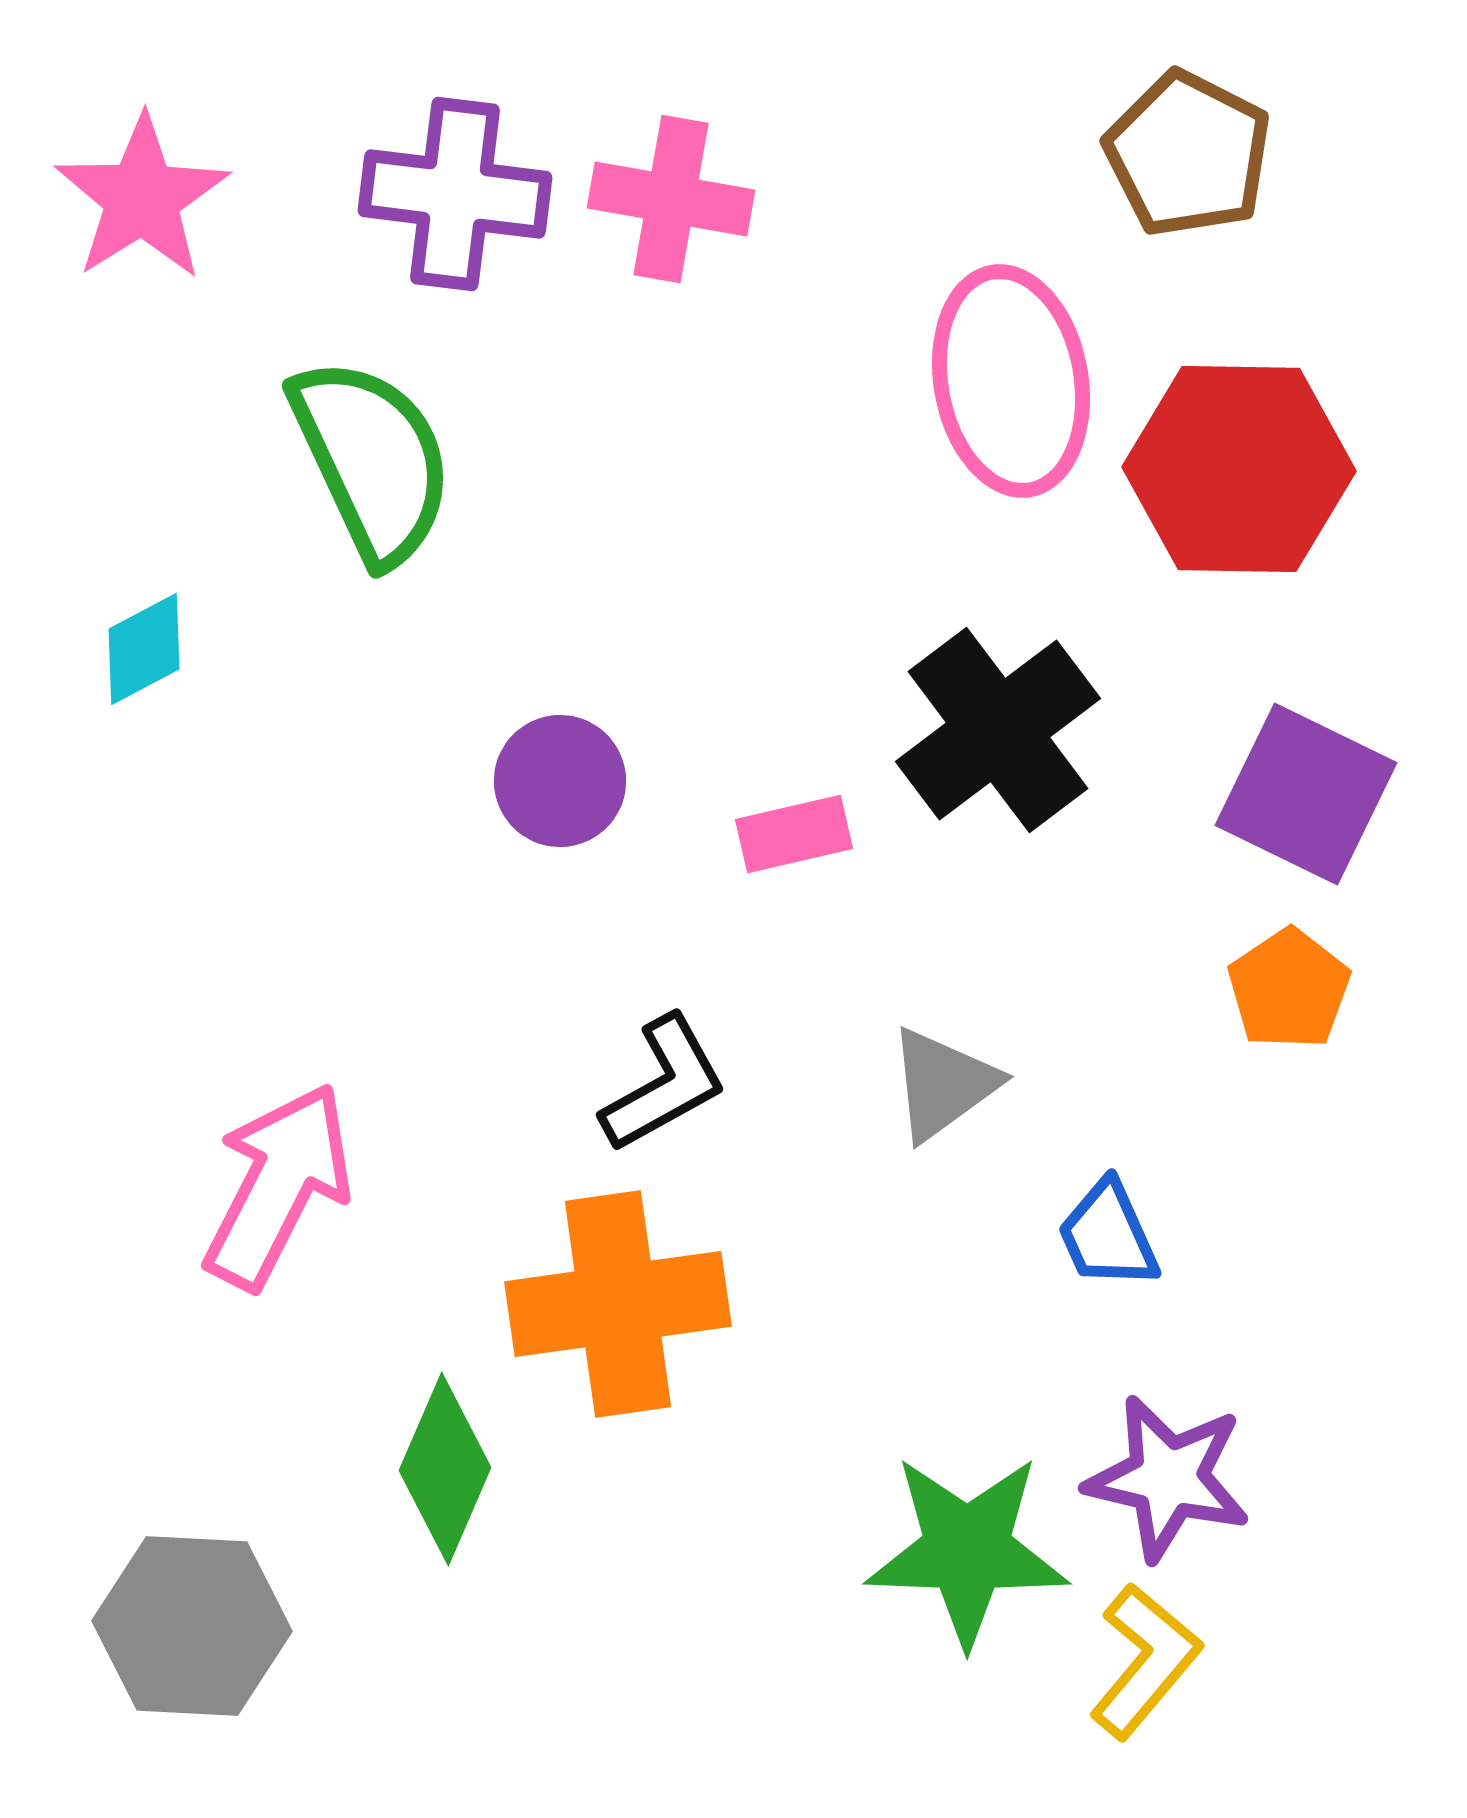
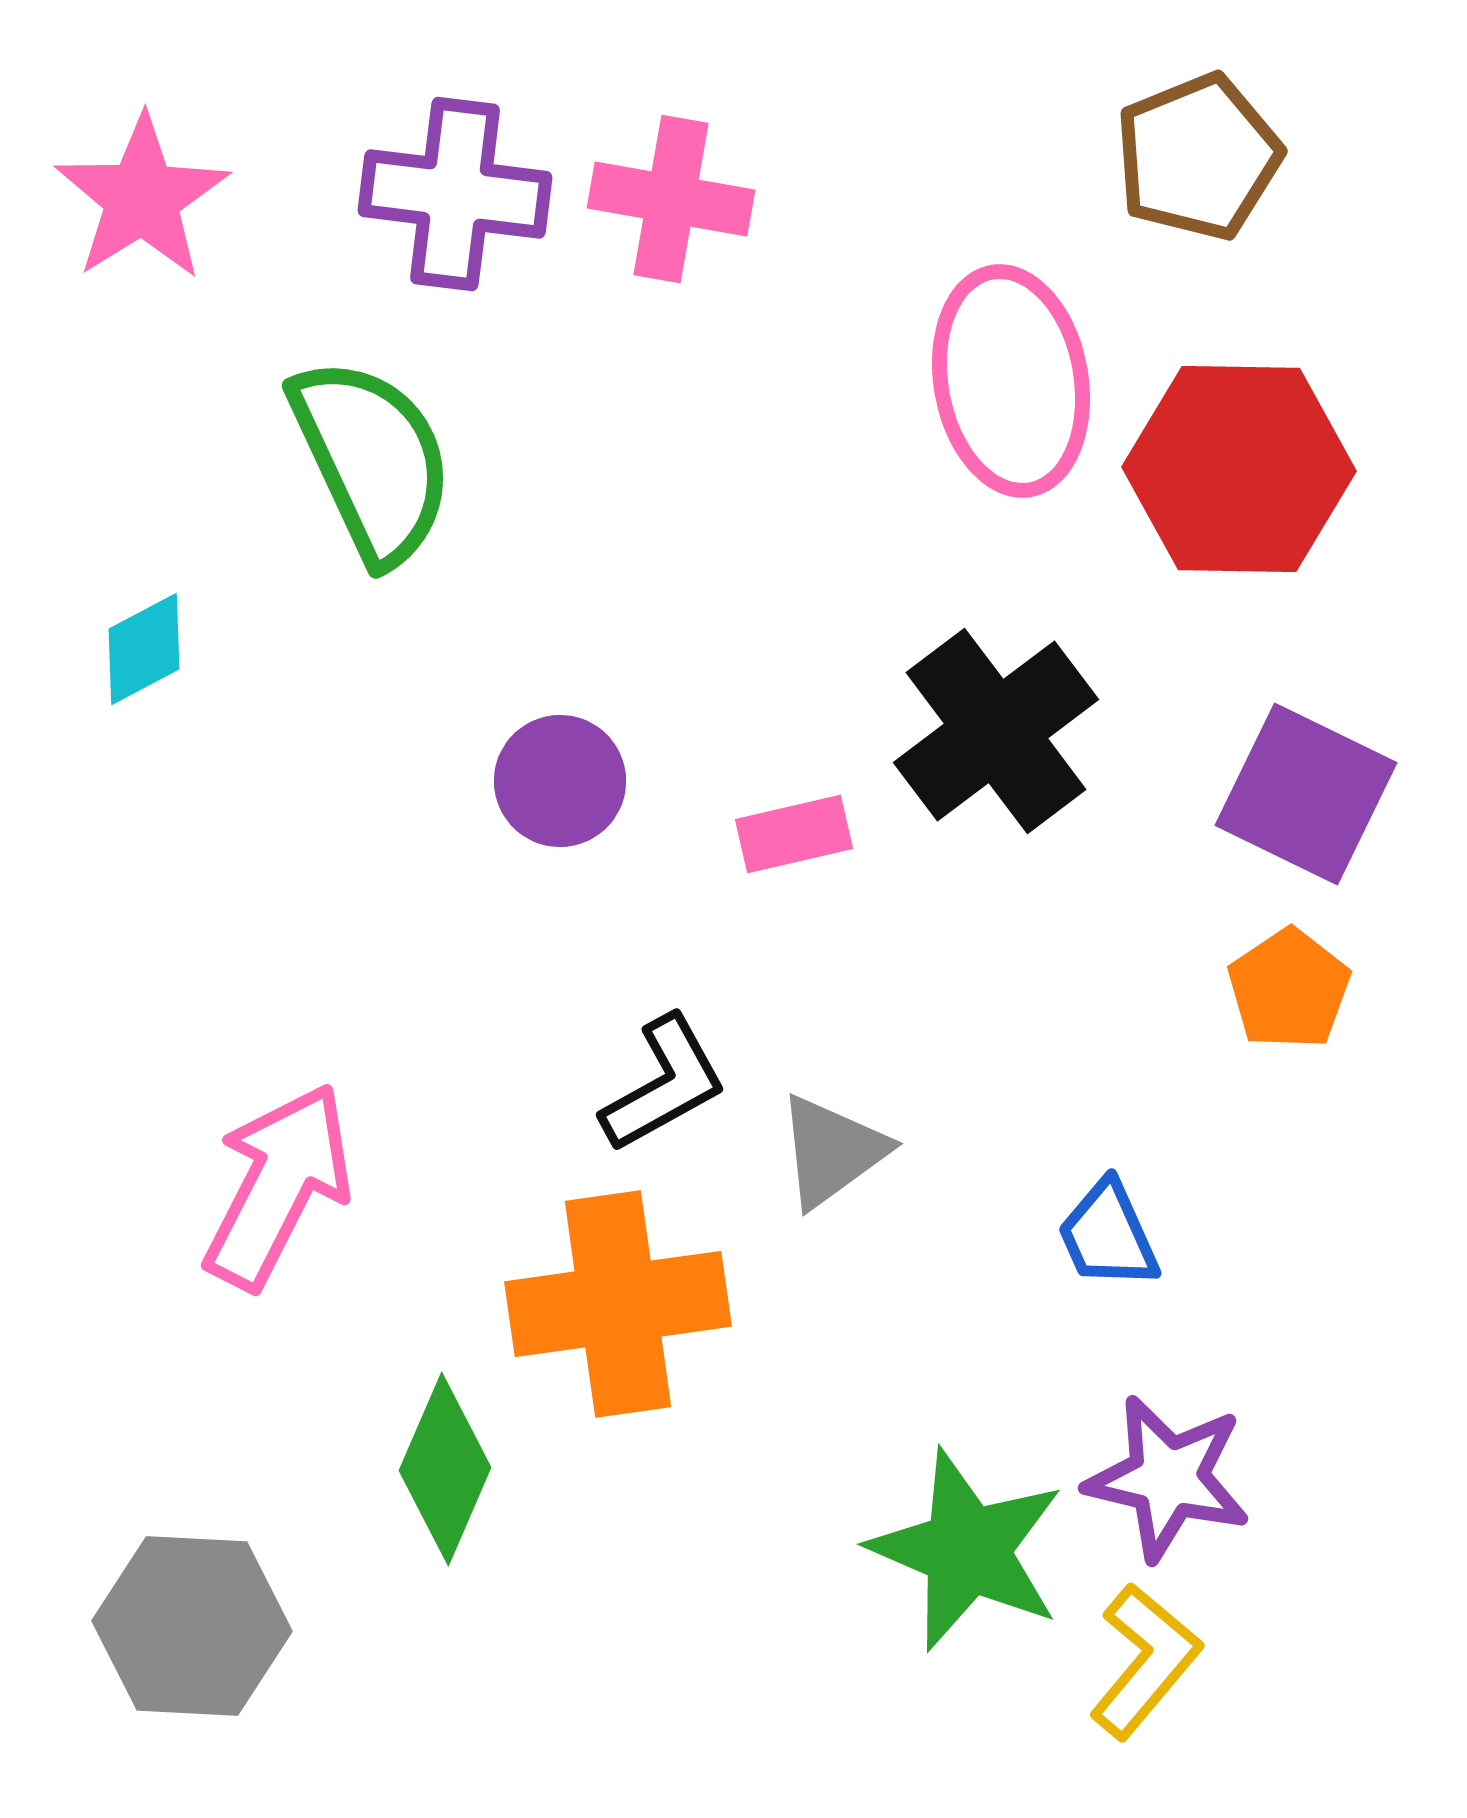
brown pentagon: moved 10 px right, 3 px down; rotated 23 degrees clockwise
black cross: moved 2 px left, 1 px down
gray triangle: moved 111 px left, 67 px down
green star: rotated 21 degrees clockwise
